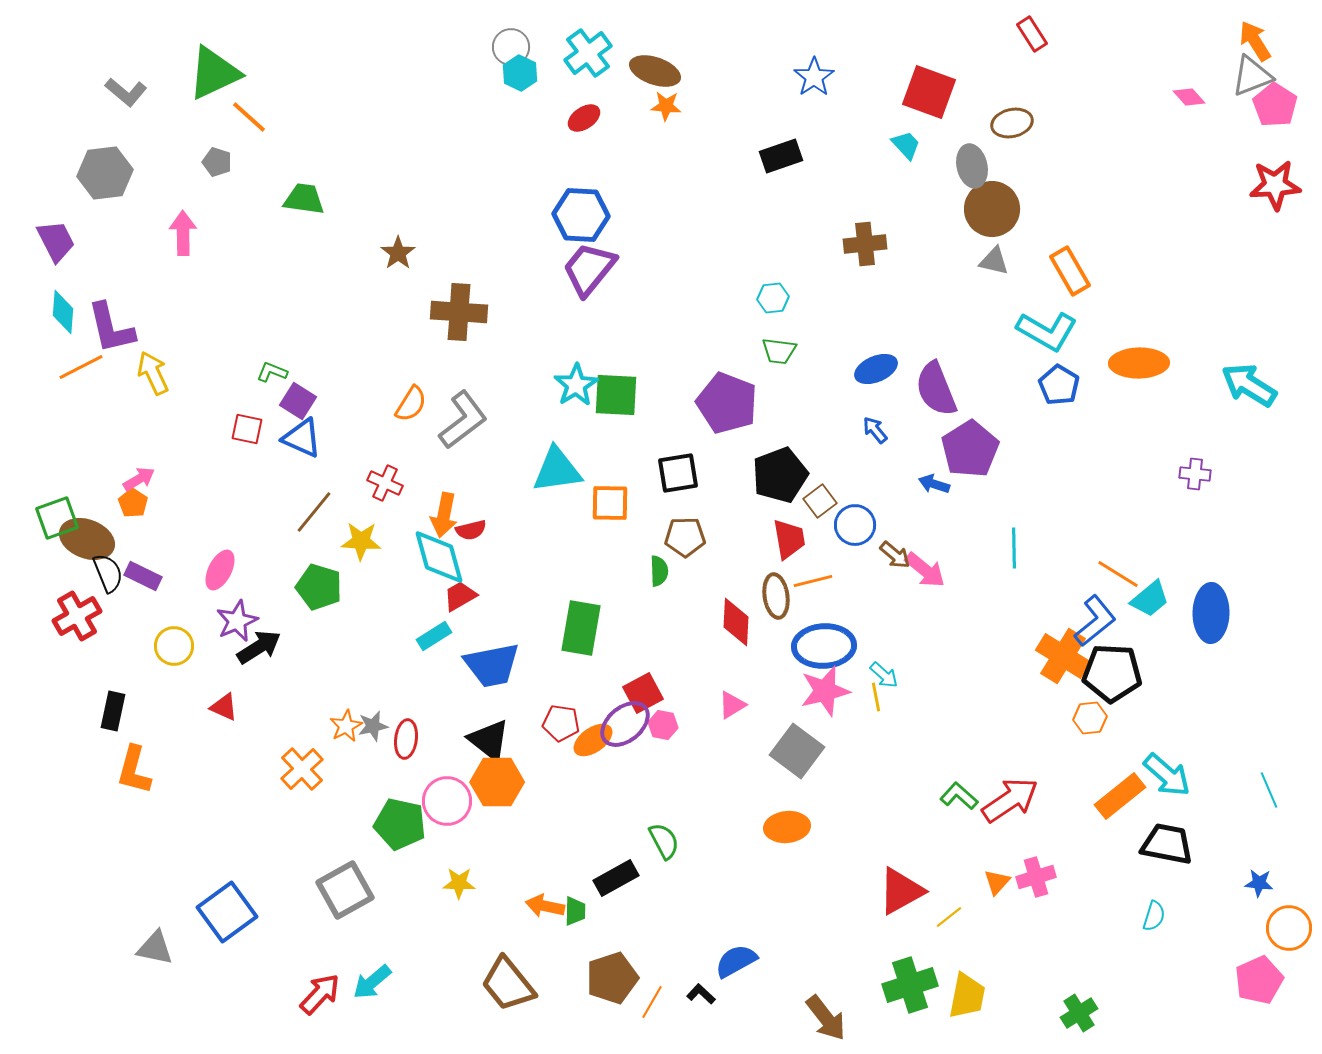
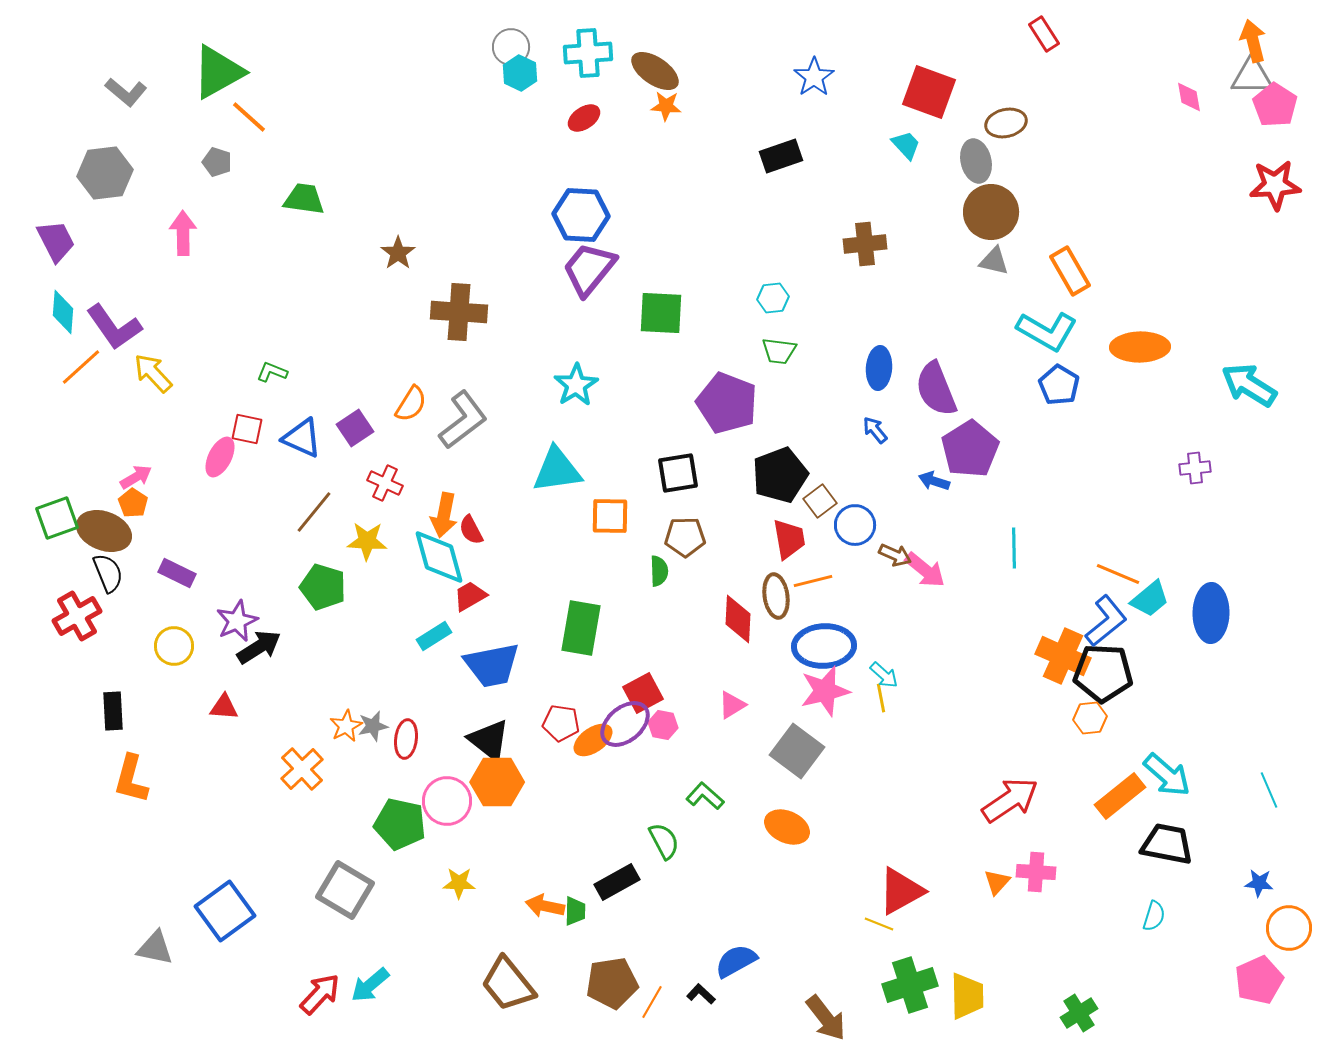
red rectangle at (1032, 34): moved 12 px right
orange arrow at (1255, 41): moved 2 px left; rotated 18 degrees clockwise
cyan cross at (588, 53): rotated 33 degrees clockwise
brown ellipse at (655, 71): rotated 15 degrees clockwise
green triangle at (214, 73): moved 4 px right, 1 px up; rotated 4 degrees counterclockwise
gray triangle at (1252, 76): rotated 21 degrees clockwise
pink diamond at (1189, 97): rotated 32 degrees clockwise
brown ellipse at (1012, 123): moved 6 px left
gray ellipse at (972, 166): moved 4 px right, 5 px up
brown circle at (992, 209): moved 1 px left, 3 px down
purple L-shape at (111, 328): moved 3 px right, 1 px up; rotated 22 degrees counterclockwise
orange ellipse at (1139, 363): moved 1 px right, 16 px up
orange line at (81, 367): rotated 15 degrees counterclockwise
blue ellipse at (876, 369): moved 3 px right, 1 px up; rotated 63 degrees counterclockwise
yellow arrow at (153, 373): rotated 18 degrees counterclockwise
green square at (616, 395): moved 45 px right, 82 px up
purple square at (298, 401): moved 57 px right, 27 px down; rotated 24 degrees clockwise
purple cross at (1195, 474): moved 6 px up; rotated 12 degrees counterclockwise
pink arrow at (139, 479): moved 3 px left, 2 px up
blue arrow at (934, 484): moved 3 px up
orange square at (610, 503): moved 13 px down
red semicircle at (471, 530): rotated 76 degrees clockwise
brown ellipse at (87, 539): moved 17 px right, 8 px up
yellow star at (361, 541): moved 6 px right
brown arrow at (895, 555): rotated 16 degrees counterclockwise
pink ellipse at (220, 570): moved 113 px up
orange line at (1118, 574): rotated 9 degrees counterclockwise
purple rectangle at (143, 576): moved 34 px right, 3 px up
green pentagon at (319, 587): moved 4 px right
red trapezoid at (460, 596): moved 10 px right
blue L-shape at (1095, 621): moved 11 px right
red diamond at (736, 622): moved 2 px right, 3 px up
orange cross at (1063, 656): rotated 8 degrees counterclockwise
black pentagon at (1112, 673): moved 9 px left
yellow line at (876, 697): moved 5 px right, 1 px down
red triangle at (224, 707): rotated 20 degrees counterclockwise
black rectangle at (113, 711): rotated 15 degrees counterclockwise
orange L-shape at (134, 770): moved 3 px left, 9 px down
green L-shape at (959, 796): moved 254 px left
orange ellipse at (787, 827): rotated 30 degrees clockwise
pink cross at (1036, 877): moved 5 px up; rotated 21 degrees clockwise
black rectangle at (616, 878): moved 1 px right, 4 px down
gray square at (345, 890): rotated 30 degrees counterclockwise
blue square at (227, 912): moved 2 px left, 1 px up
yellow line at (949, 917): moved 70 px left, 7 px down; rotated 60 degrees clockwise
brown pentagon at (612, 978): moved 5 px down; rotated 9 degrees clockwise
cyan arrow at (372, 982): moved 2 px left, 3 px down
yellow trapezoid at (967, 996): rotated 12 degrees counterclockwise
